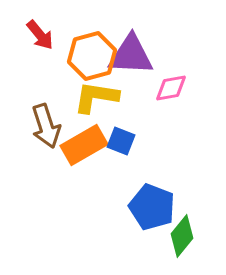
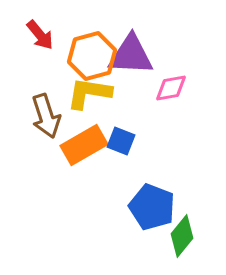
yellow L-shape: moved 7 px left, 4 px up
brown arrow: moved 10 px up
